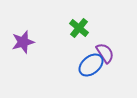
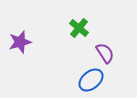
purple star: moved 3 px left
blue ellipse: moved 15 px down
